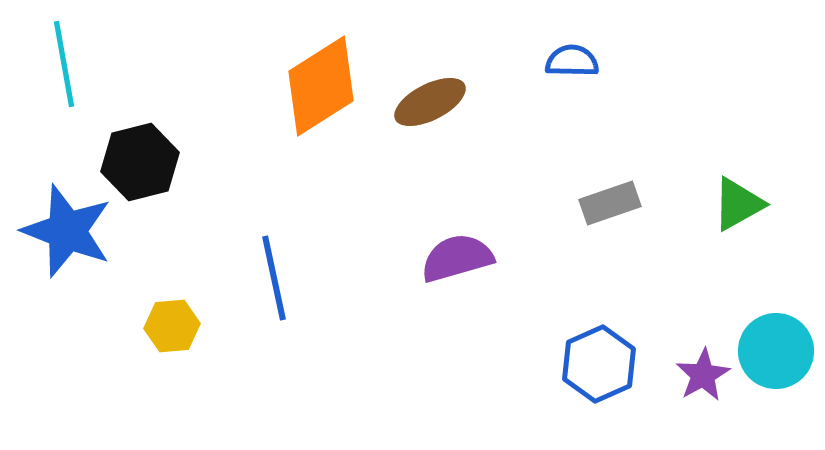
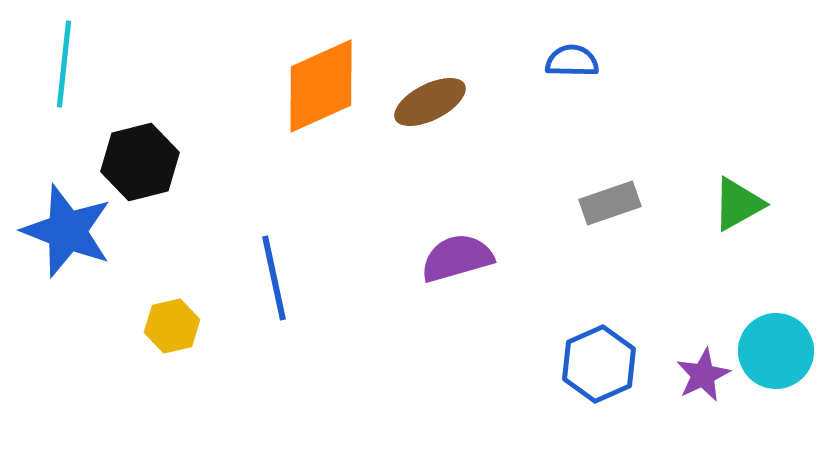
cyan line: rotated 16 degrees clockwise
orange diamond: rotated 8 degrees clockwise
yellow hexagon: rotated 8 degrees counterclockwise
purple star: rotated 4 degrees clockwise
